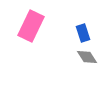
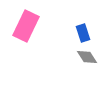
pink rectangle: moved 5 px left
